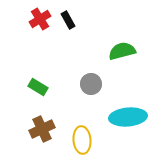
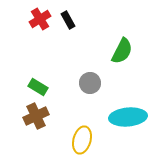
green semicircle: rotated 132 degrees clockwise
gray circle: moved 1 px left, 1 px up
brown cross: moved 6 px left, 13 px up
yellow ellipse: rotated 20 degrees clockwise
